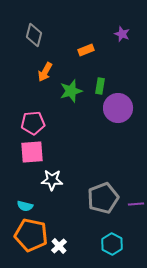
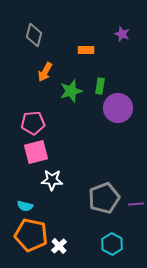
orange rectangle: rotated 21 degrees clockwise
pink square: moved 4 px right; rotated 10 degrees counterclockwise
gray pentagon: moved 1 px right
